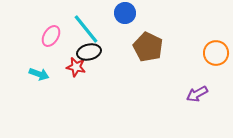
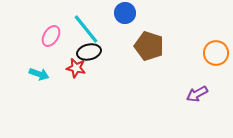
brown pentagon: moved 1 px right, 1 px up; rotated 8 degrees counterclockwise
red star: moved 1 px down
